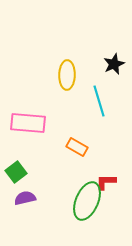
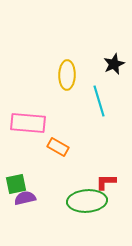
orange rectangle: moved 19 px left
green square: moved 12 px down; rotated 25 degrees clockwise
green ellipse: rotated 63 degrees clockwise
